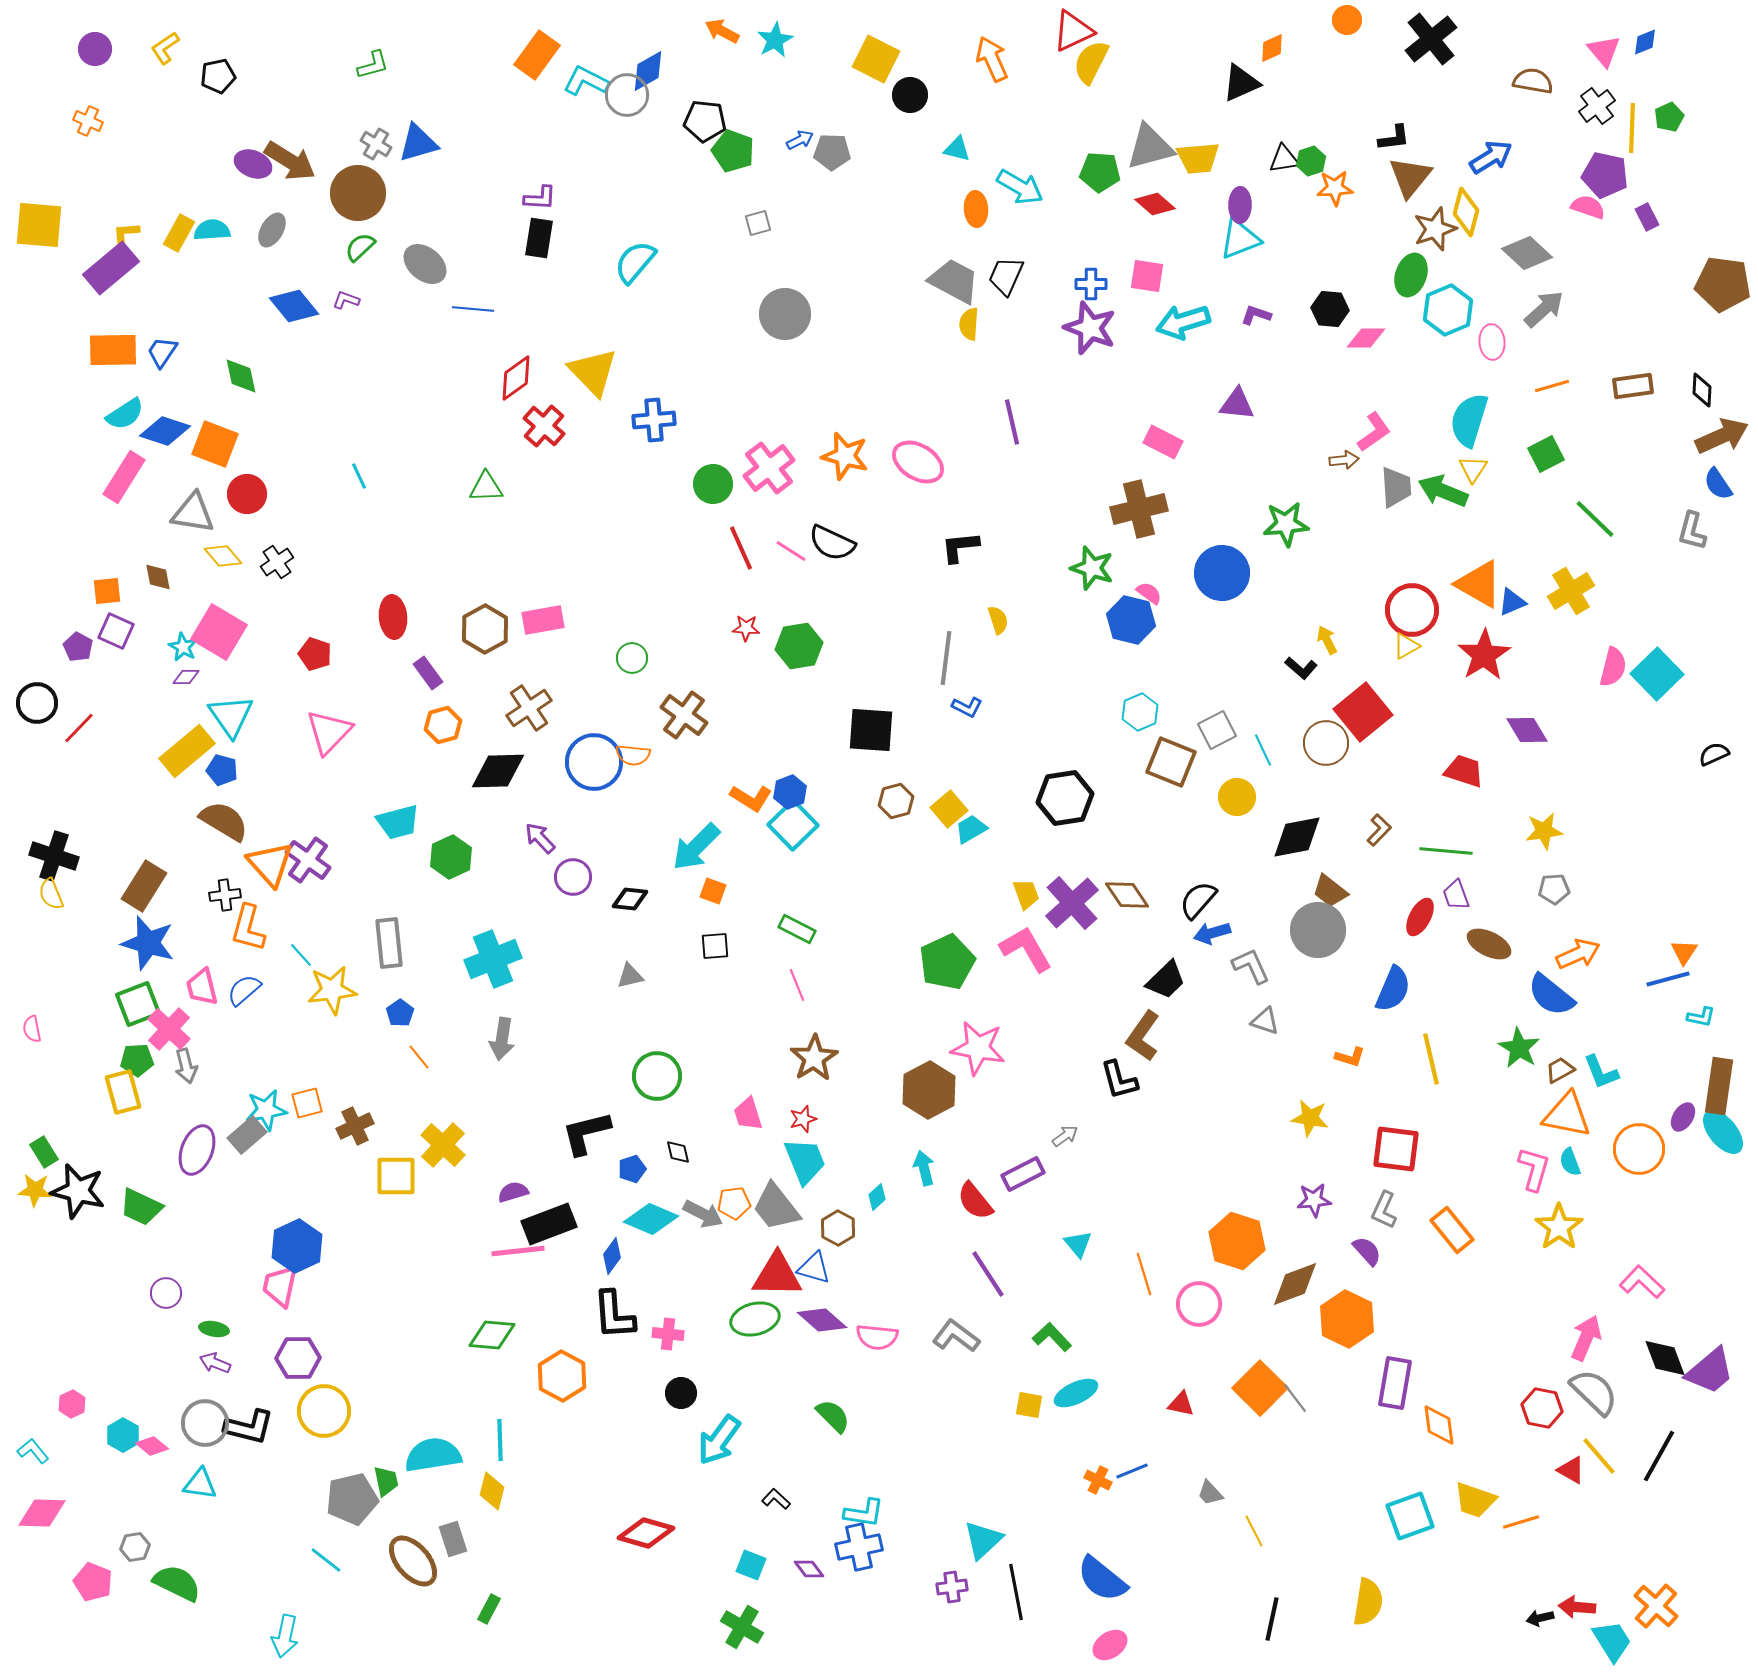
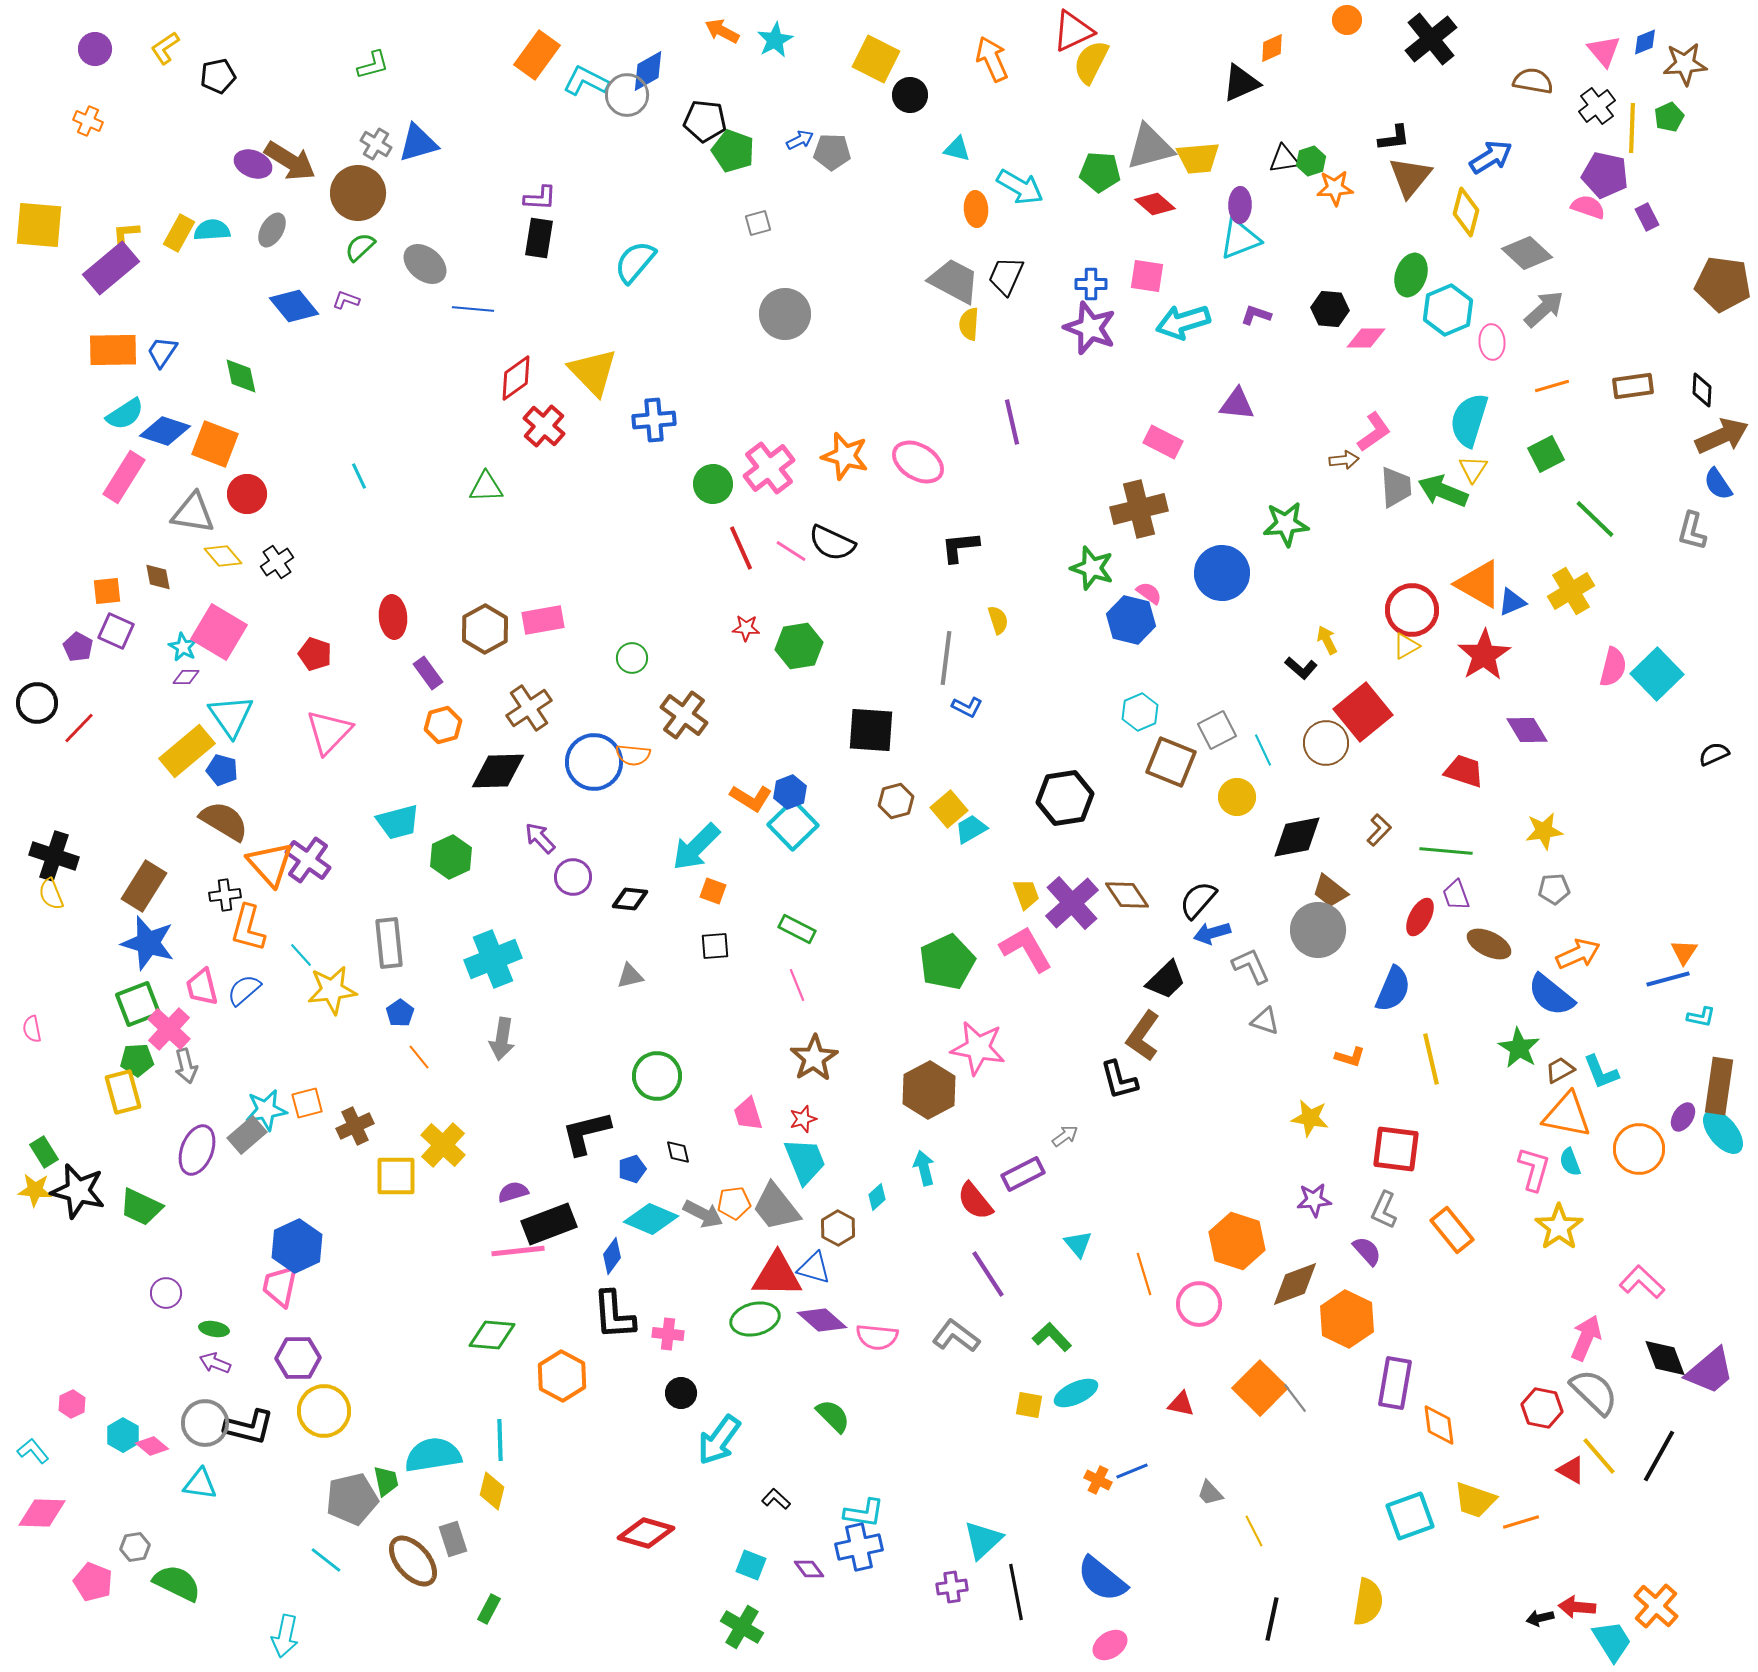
brown star at (1435, 229): moved 250 px right, 165 px up; rotated 15 degrees clockwise
